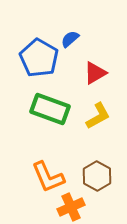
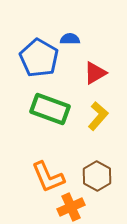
blue semicircle: rotated 42 degrees clockwise
yellow L-shape: rotated 20 degrees counterclockwise
